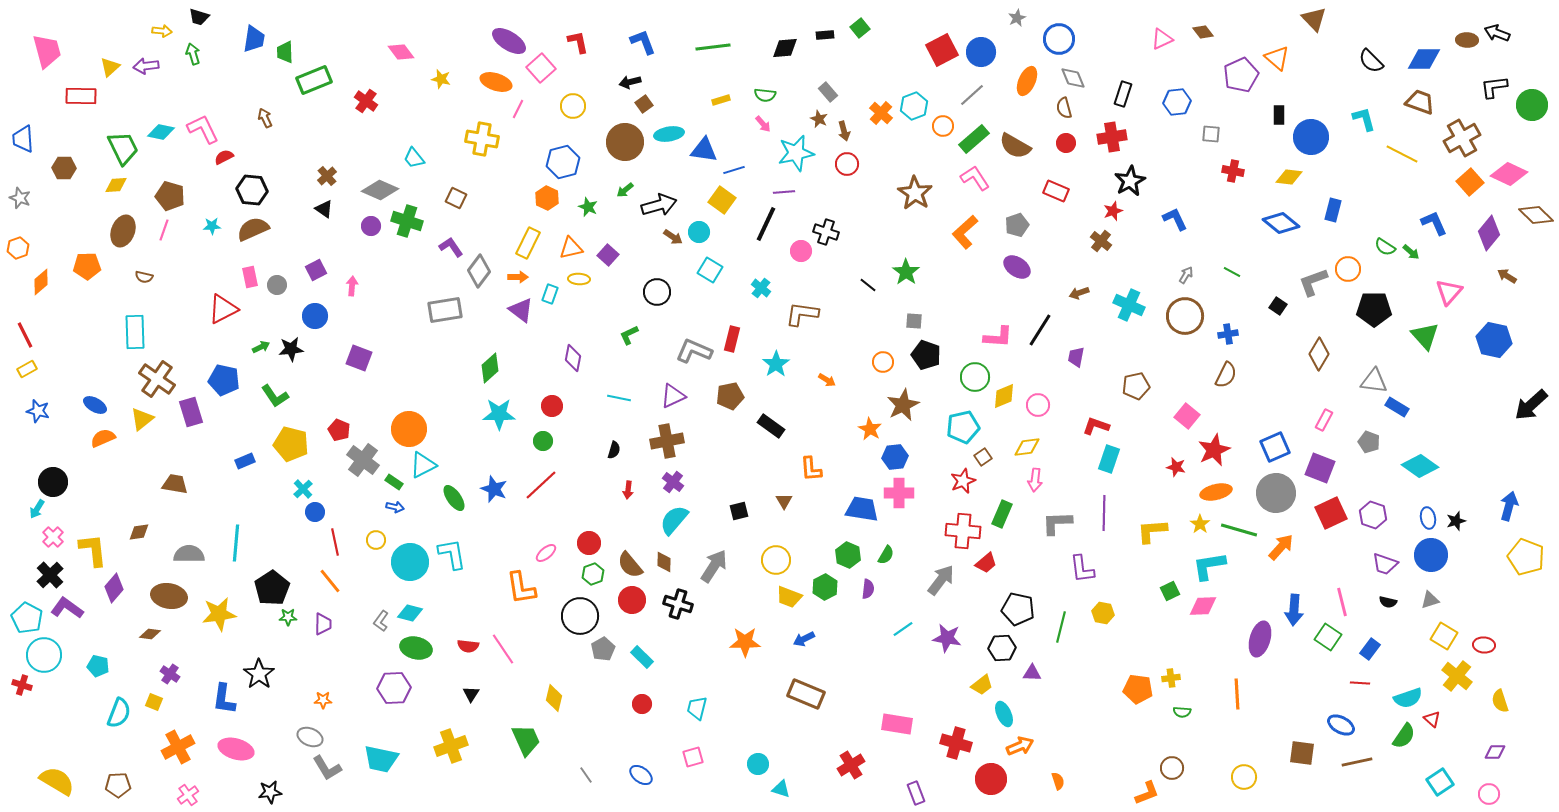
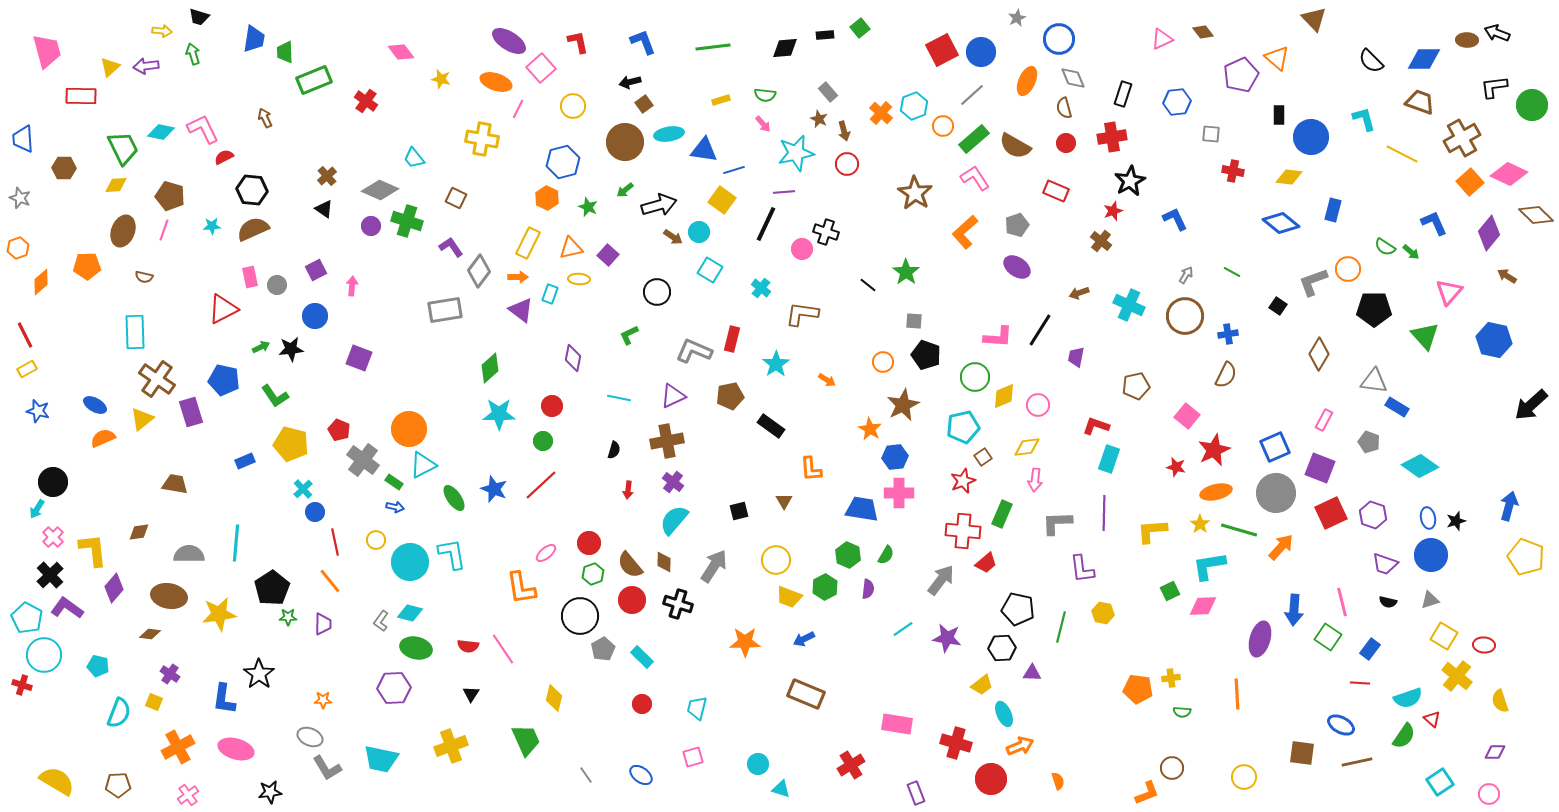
pink circle at (801, 251): moved 1 px right, 2 px up
